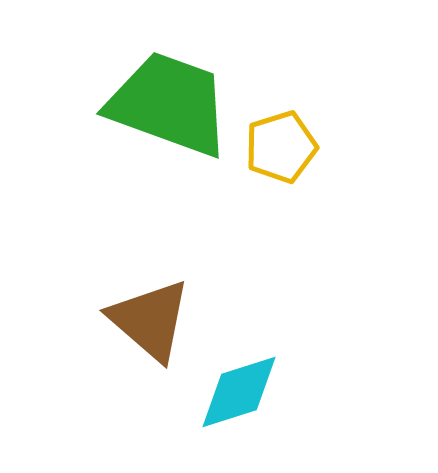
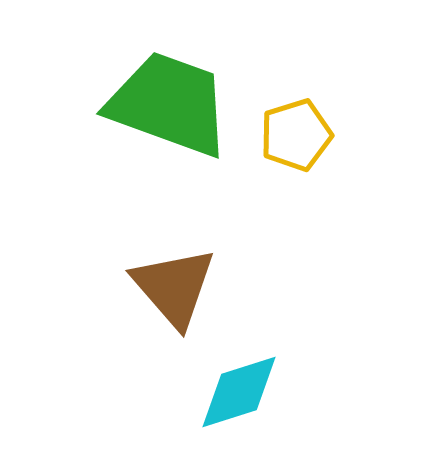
yellow pentagon: moved 15 px right, 12 px up
brown triangle: moved 24 px right, 33 px up; rotated 8 degrees clockwise
